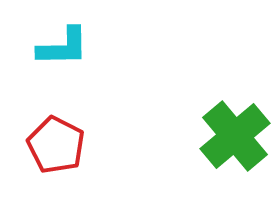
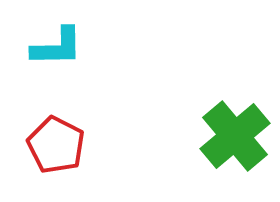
cyan L-shape: moved 6 px left
